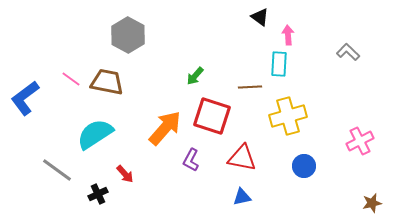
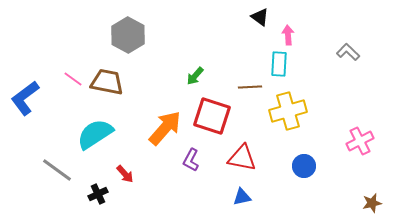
pink line: moved 2 px right
yellow cross: moved 5 px up
